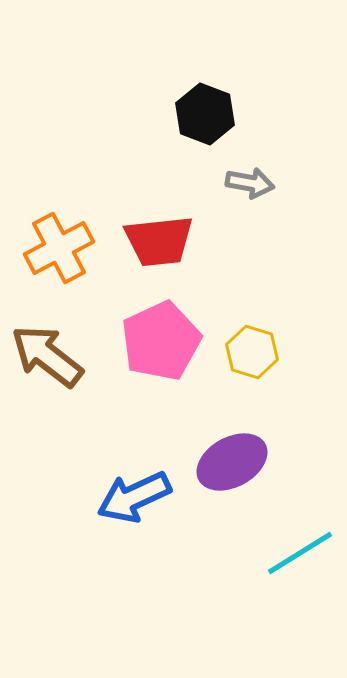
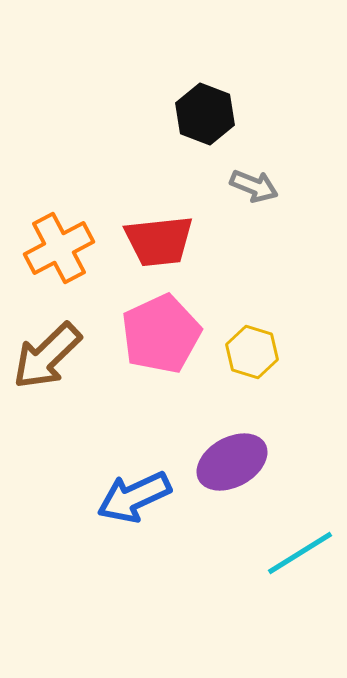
gray arrow: moved 4 px right, 3 px down; rotated 12 degrees clockwise
pink pentagon: moved 7 px up
brown arrow: rotated 82 degrees counterclockwise
